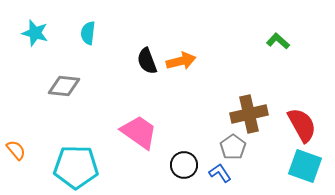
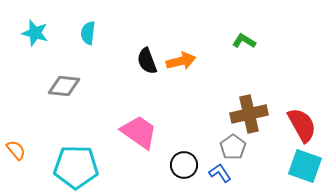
green L-shape: moved 34 px left; rotated 10 degrees counterclockwise
